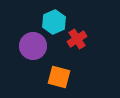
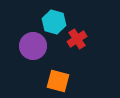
cyan hexagon: rotated 20 degrees counterclockwise
orange square: moved 1 px left, 4 px down
